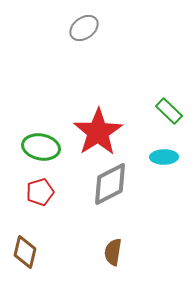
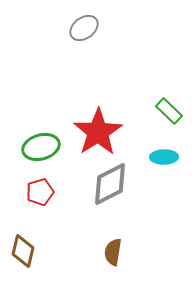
green ellipse: rotated 27 degrees counterclockwise
brown diamond: moved 2 px left, 1 px up
